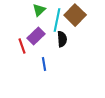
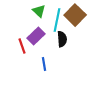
green triangle: moved 1 px down; rotated 32 degrees counterclockwise
